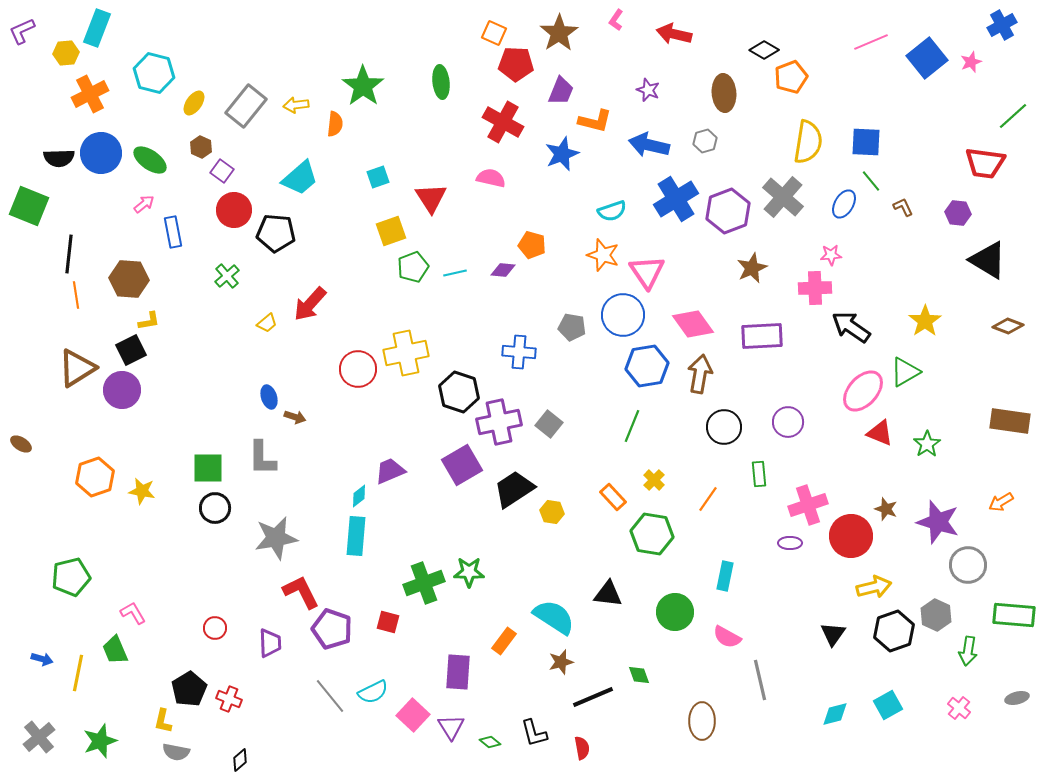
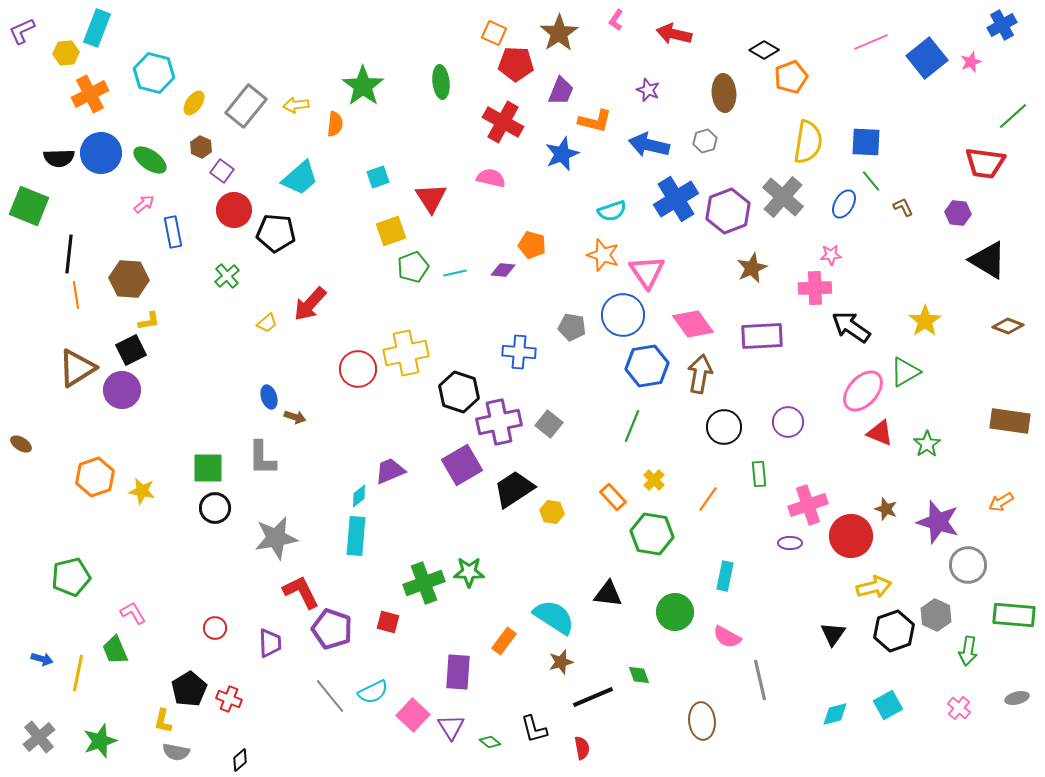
brown ellipse at (702, 721): rotated 6 degrees counterclockwise
black L-shape at (534, 733): moved 4 px up
